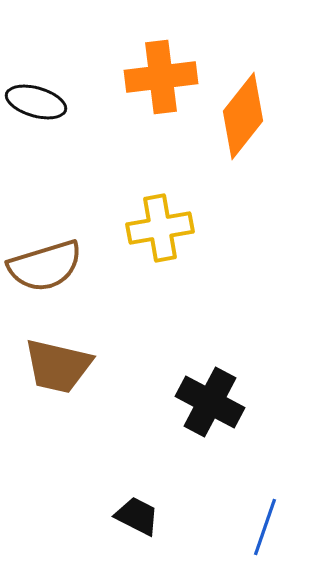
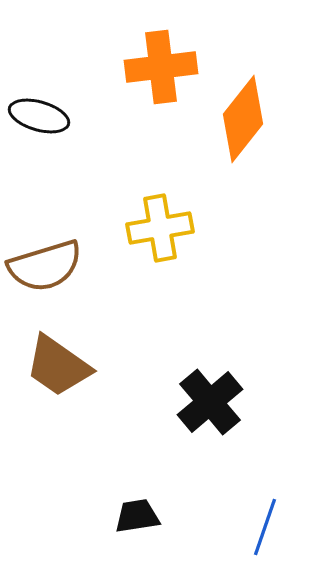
orange cross: moved 10 px up
black ellipse: moved 3 px right, 14 px down
orange diamond: moved 3 px down
brown trapezoid: rotated 22 degrees clockwise
black cross: rotated 22 degrees clockwise
black trapezoid: rotated 36 degrees counterclockwise
